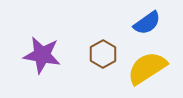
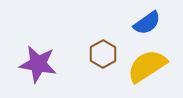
purple star: moved 4 px left, 9 px down
yellow semicircle: moved 2 px up
